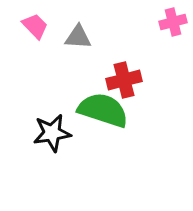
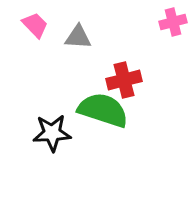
pink trapezoid: moved 1 px up
black star: rotated 6 degrees clockwise
